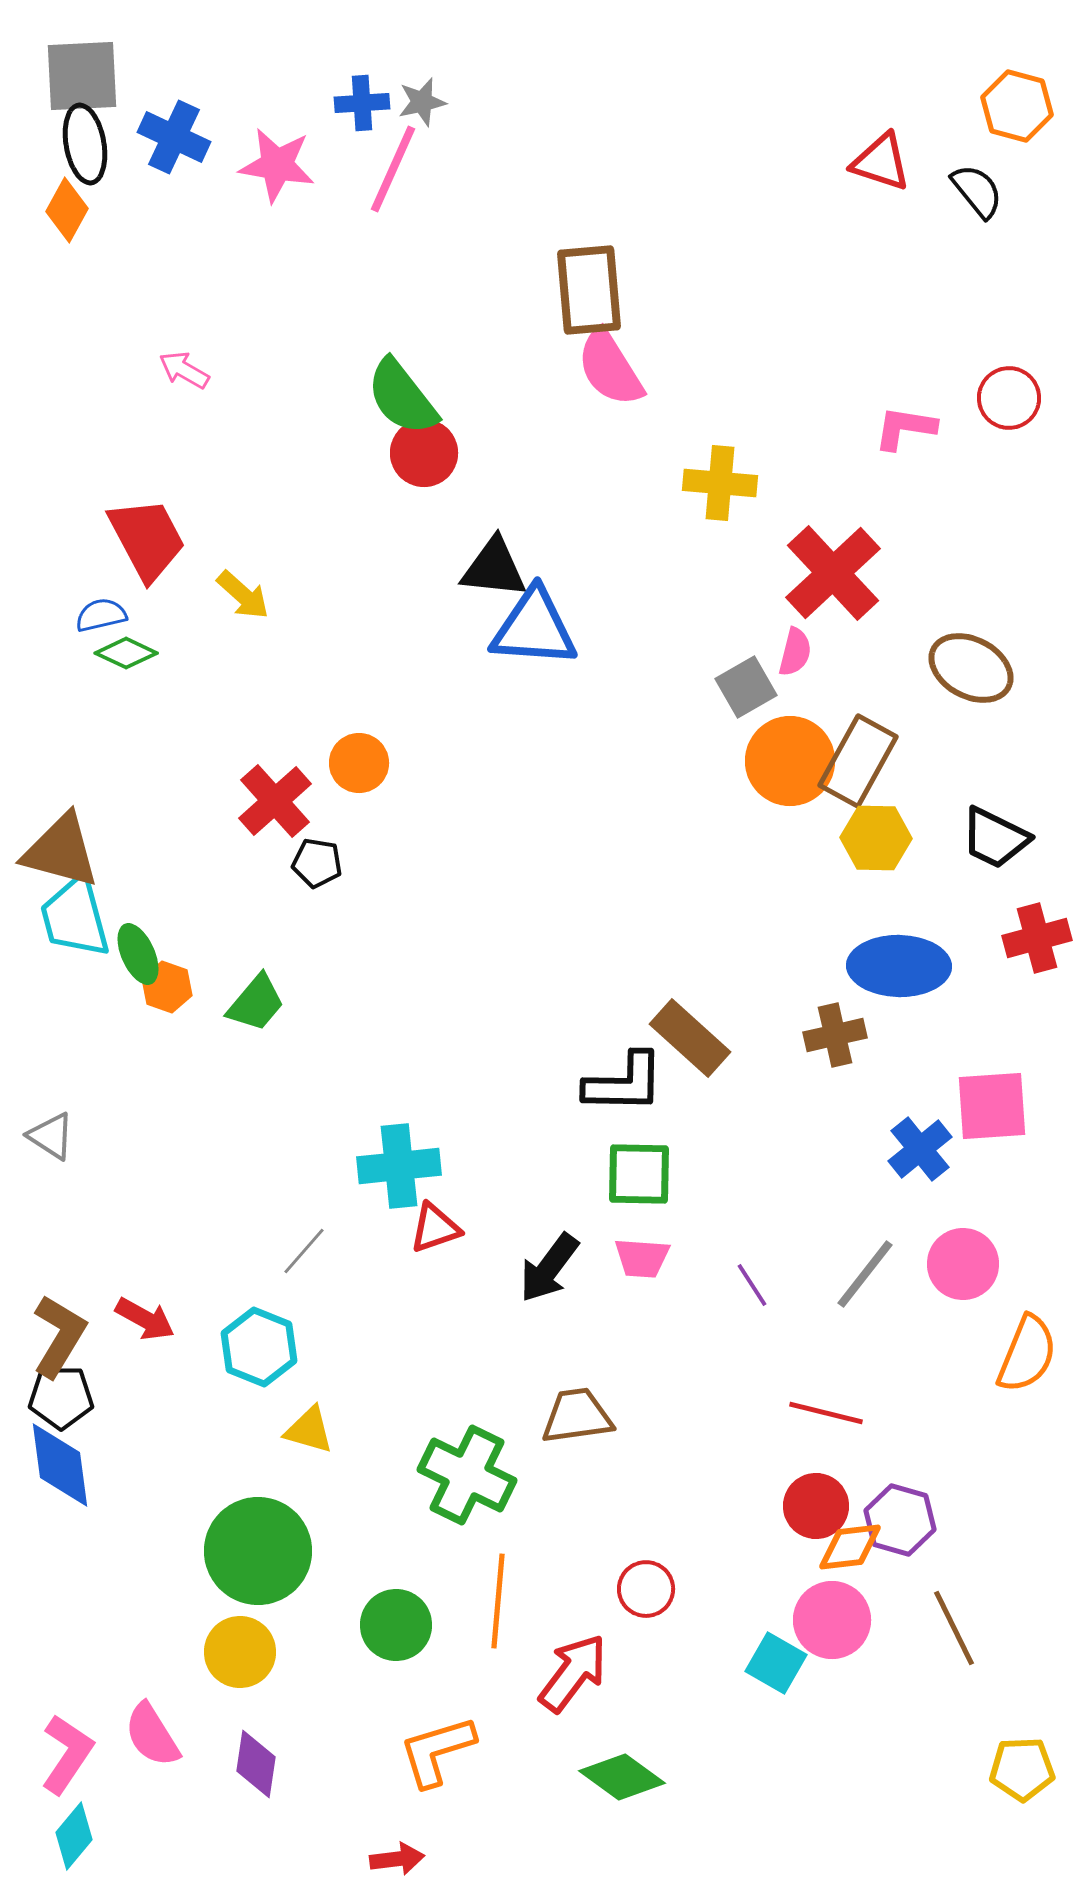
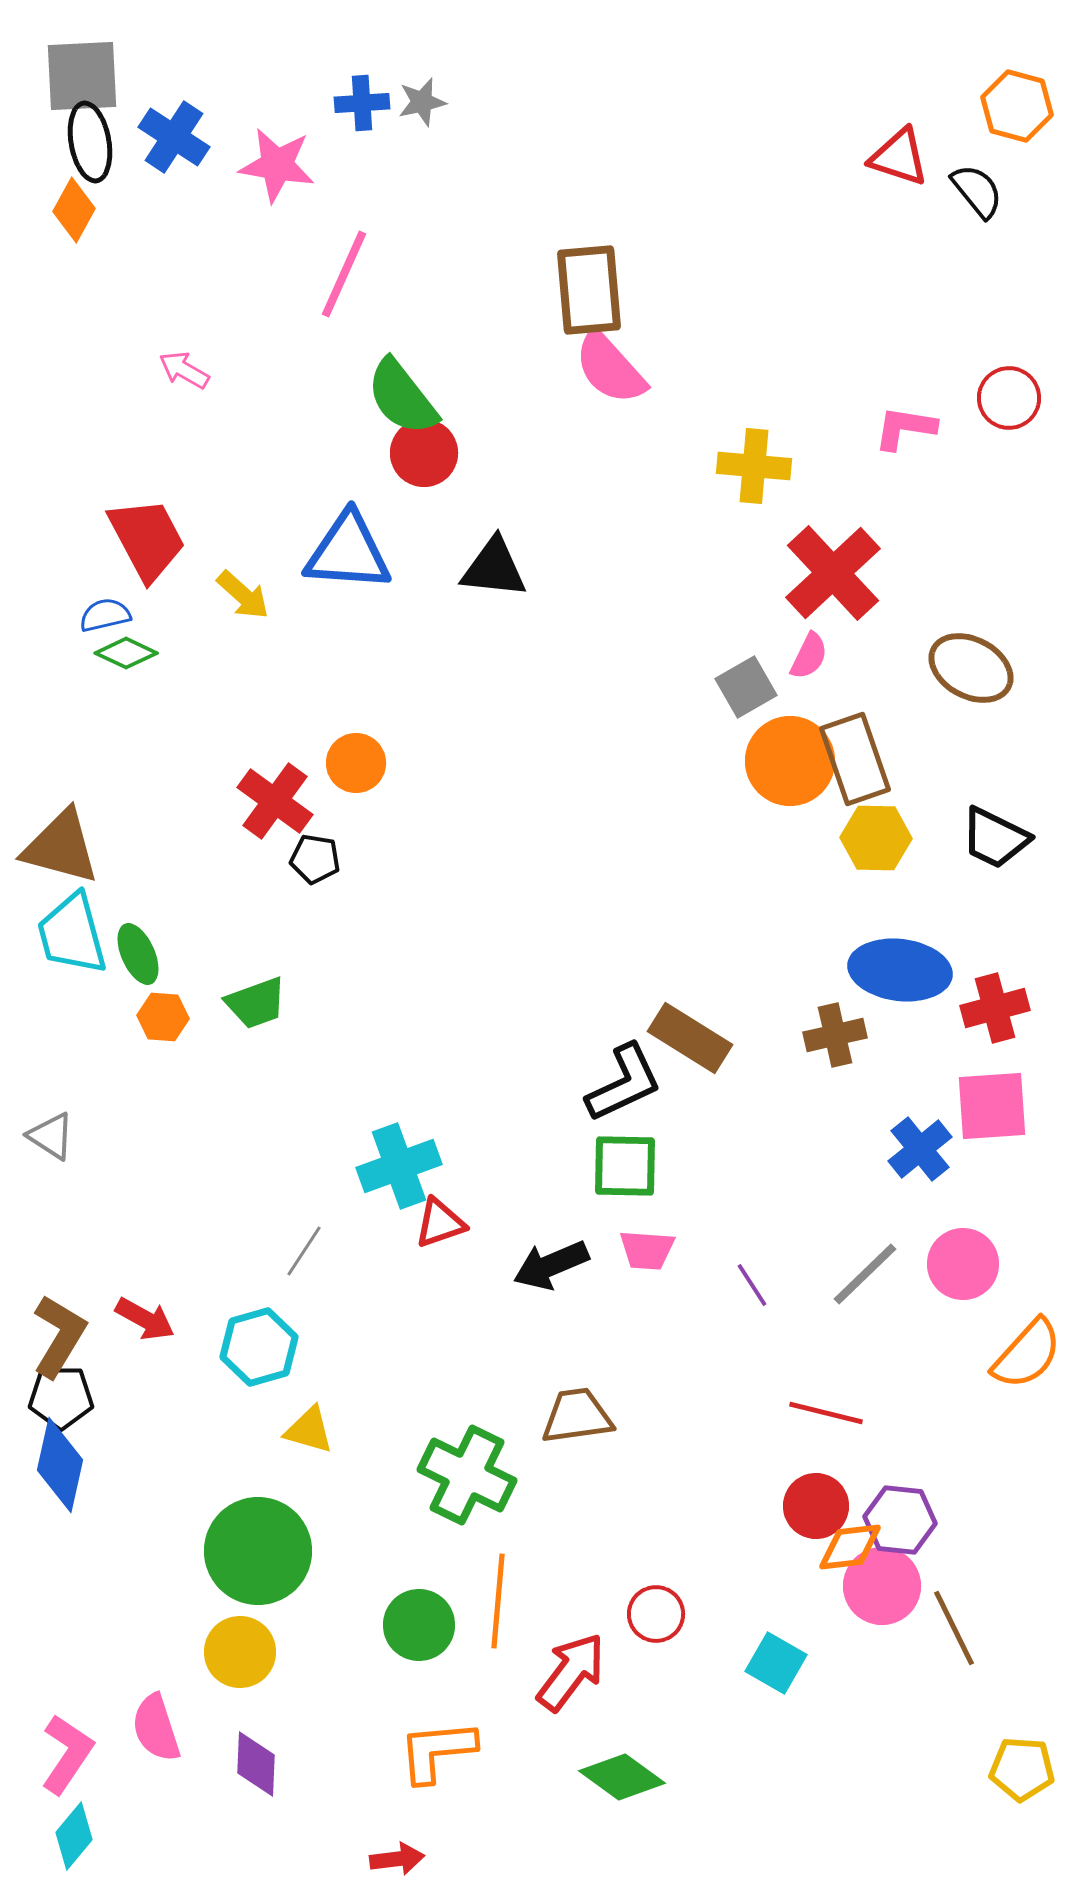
blue cross at (174, 137): rotated 8 degrees clockwise
black ellipse at (85, 144): moved 5 px right, 2 px up
red triangle at (881, 162): moved 18 px right, 5 px up
pink line at (393, 169): moved 49 px left, 105 px down
orange diamond at (67, 210): moved 7 px right
pink semicircle at (610, 368): rotated 10 degrees counterclockwise
yellow cross at (720, 483): moved 34 px right, 17 px up
blue semicircle at (101, 615): moved 4 px right
blue triangle at (534, 628): moved 186 px left, 76 px up
pink semicircle at (795, 652): moved 14 px right, 4 px down; rotated 12 degrees clockwise
brown rectangle at (858, 761): moved 3 px left, 2 px up; rotated 48 degrees counterclockwise
orange circle at (359, 763): moved 3 px left
red cross at (275, 801): rotated 12 degrees counterclockwise
brown triangle at (61, 851): moved 4 px up
black pentagon at (317, 863): moved 2 px left, 4 px up
cyan trapezoid at (75, 917): moved 3 px left, 17 px down
red cross at (1037, 938): moved 42 px left, 70 px down
blue ellipse at (899, 966): moved 1 px right, 4 px down; rotated 6 degrees clockwise
orange hexagon at (167, 987): moved 4 px left, 30 px down; rotated 15 degrees counterclockwise
green trapezoid at (256, 1003): rotated 30 degrees clockwise
brown rectangle at (690, 1038): rotated 10 degrees counterclockwise
black L-shape at (624, 1083): rotated 26 degrees counterclockwise
cyan cross at (399, 1166): rotated 14 degrees counterclockwise
green square at (639, 1174): moved 14 px left, 8 px up
red triangle at (435, 1228): moved 5 px right, 5 px up
gray line at (304, 1251): rotated 8 degrees counterclockwise
pink trapezoid at (642, 1258): moved 5 px right, 8 px up
black arrow at (549, 1268): moved 2 px right, 3 px up; rotated 30 degrees clockwise
gray line at (865, 1274): rotated 8 degrees clockwise
cyan hexagon at (259, 1347): rotated 22 degrees clockwise
orange semicircle at (1027, 1354): rotated 20 degrees clockwise
blue diamond at (60, 1465): rotated 20 degrees clockwise
purple hexagon at (900, 1520): rotated 10 degrees counterclockwise
red circle at (646, 1589): moved 10 px right, 25 px down
pink circle at (832, 1620): moved 50 px right, 34 px up
green circle at (396, 1625): moved 23 px right
red arrow at (573, 1673): moved 2 px left, 1 px up
pink semicircle at (152, 1735): moved 4 px right, 7 px up; rotated 14 degrees clockwise
orange L-shape at (437, 1751): rotated 12 degrees clockwise
purple diamond at (256, 1764): rotated 6 degrees counterclockwise
yellow pentagon at (1022, 1769): rotated 6 degrees clockwise
